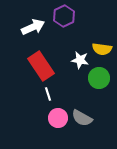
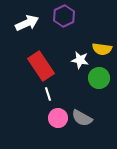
white arrow: moved 6 px left, 4 px up
